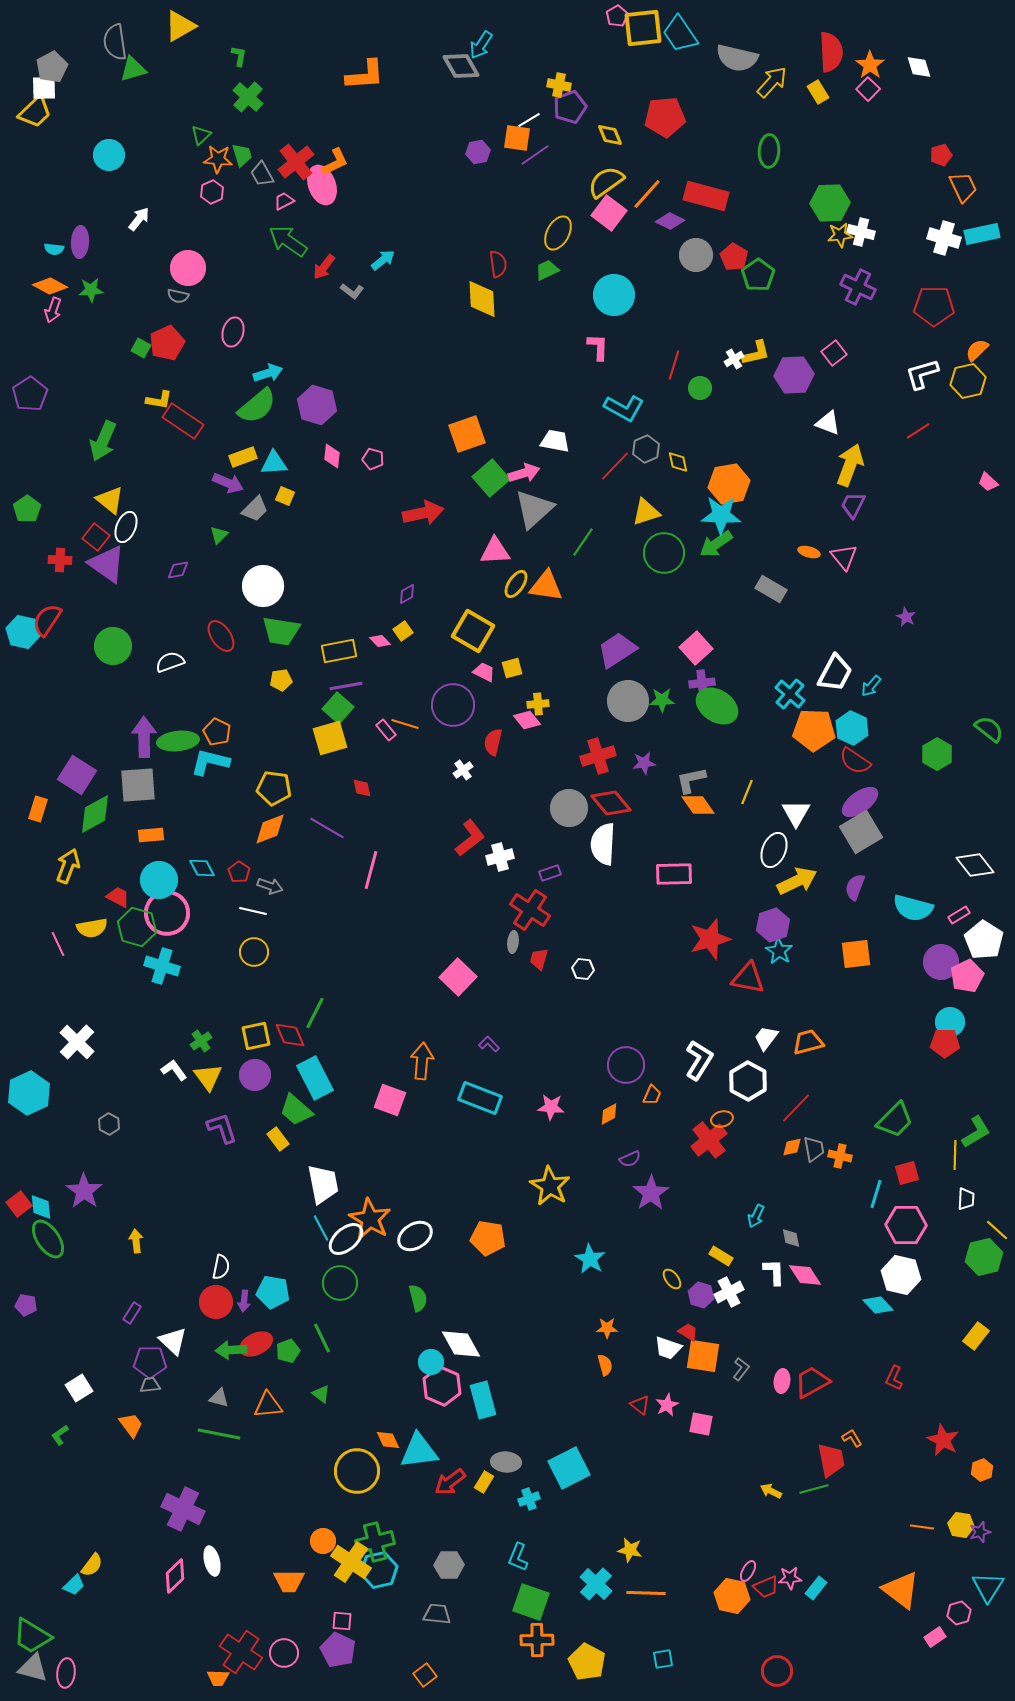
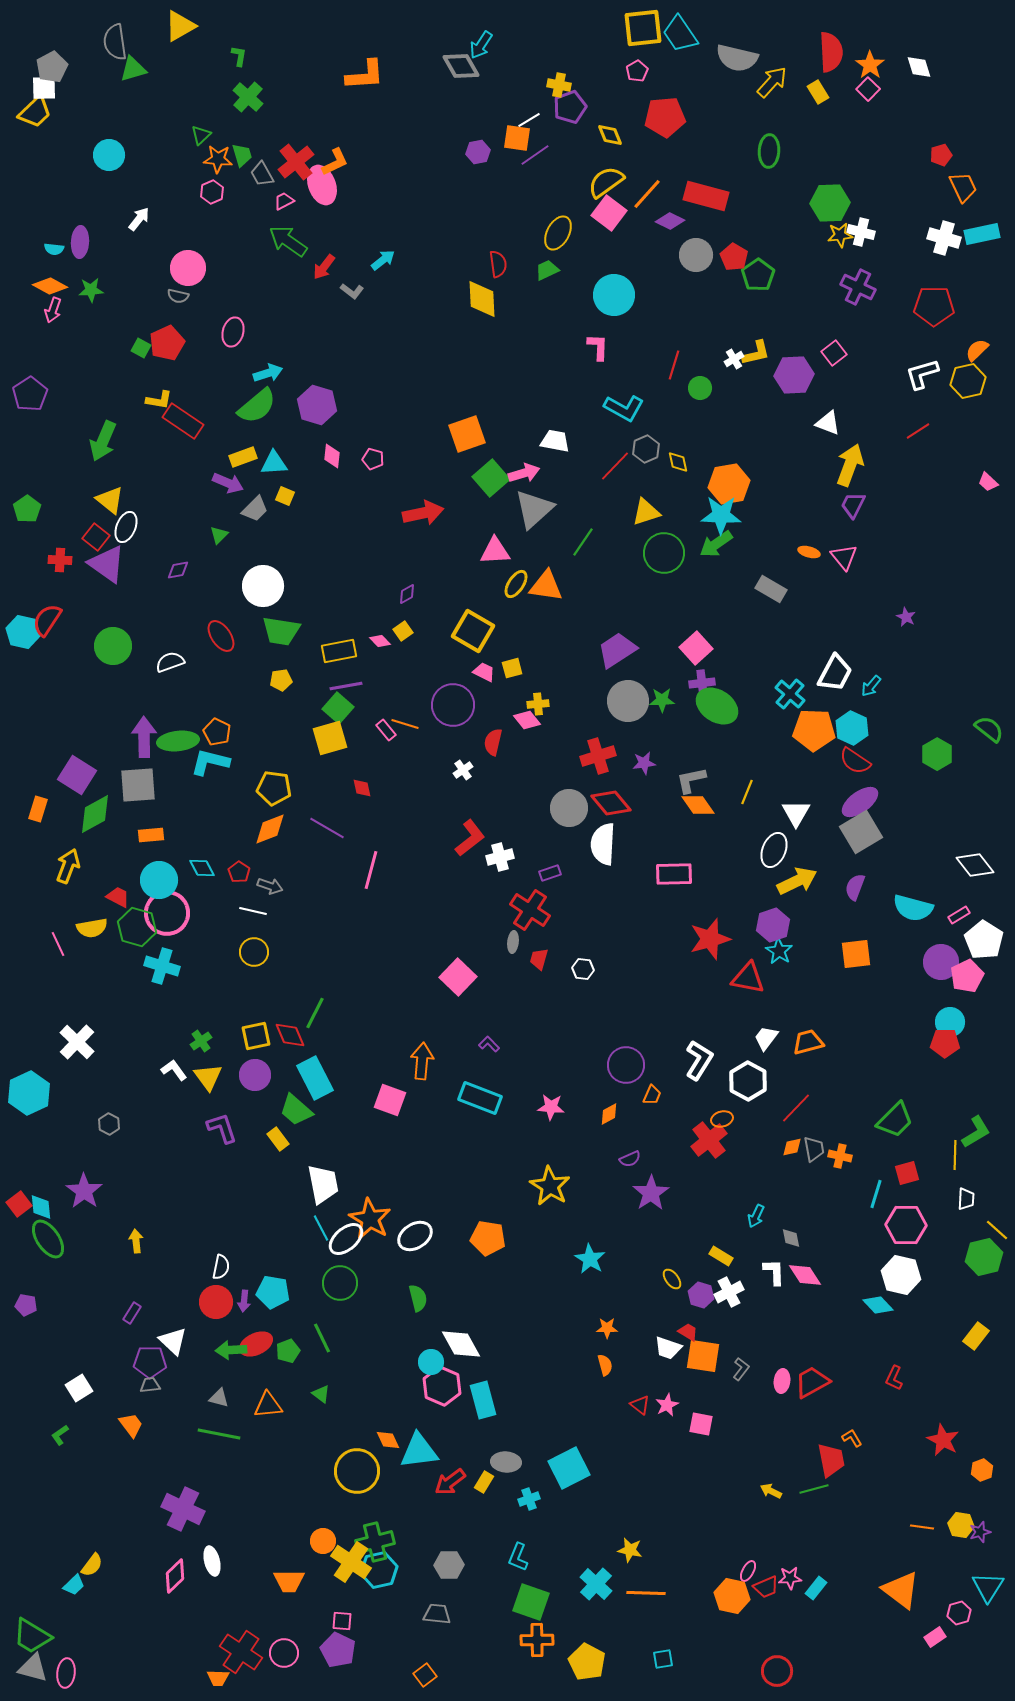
pink pentagon at (617, 16): moved 20 px right, 55 px down
